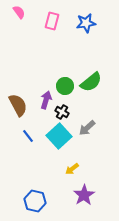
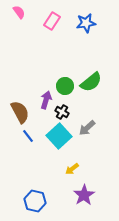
pink rectangle: rotated 18 degrees clockwise
brown semicircle: moved 2 px right, 7 px down
